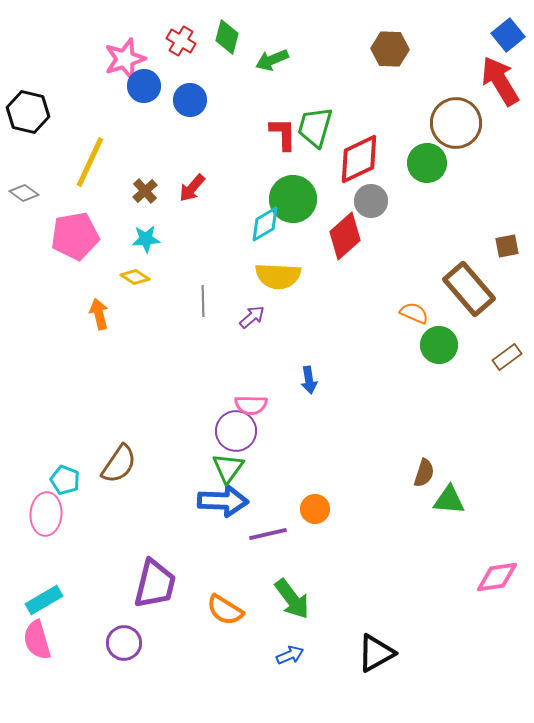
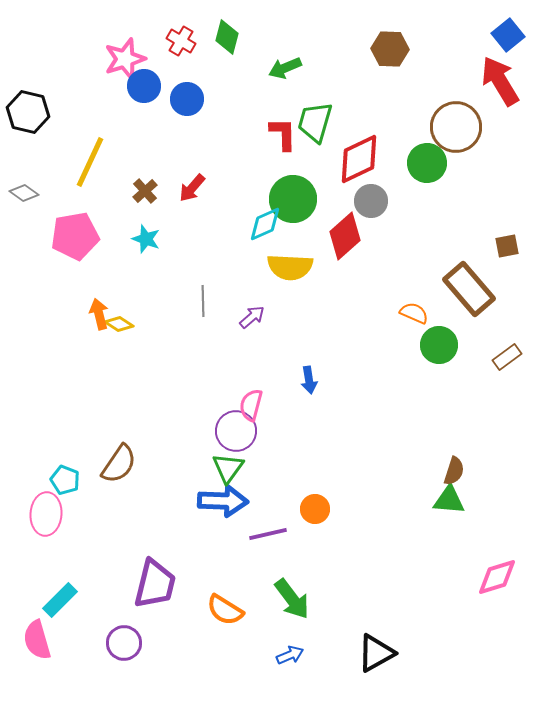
green arrow at (272, 60): moved 13 px right, 8 px down
blue circle at (190, 100): moved 3 px left, 1 px up
brown circle at (456, 123): moved 4 px down
green trapezoid at (315, 127): moved 5 px up
cyan diamond at (265, 224): rotated 6 degrees clockwise
cyan star at (146, 239): rotated 24 degrees clockwise
yellow semicircle at (278, 276): moved 12 px right, 9 px up
yellow diamond at (135, 277): moved 16 px left, 47 px down
pink semicircle at (251, 405): rotated 104 degrees clockwise
brown semicircle at (424, 473): moved 30 px right, 2 px up
pink diamond at (497, 577): rotated 9 degrees counterclockwise
cyan rectangle at (44, 600): moved 16 px right; rotated 15 degrees counterclockwise
